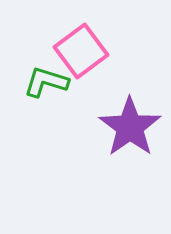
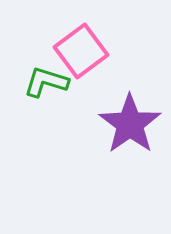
purple star: moved 3 px up
